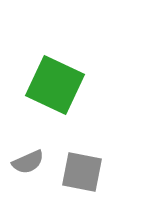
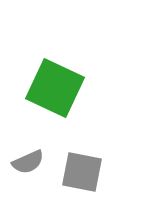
green square: moved 3 px down
